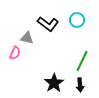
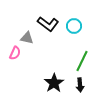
cyan circle: moved 3 px left, 6 px down
